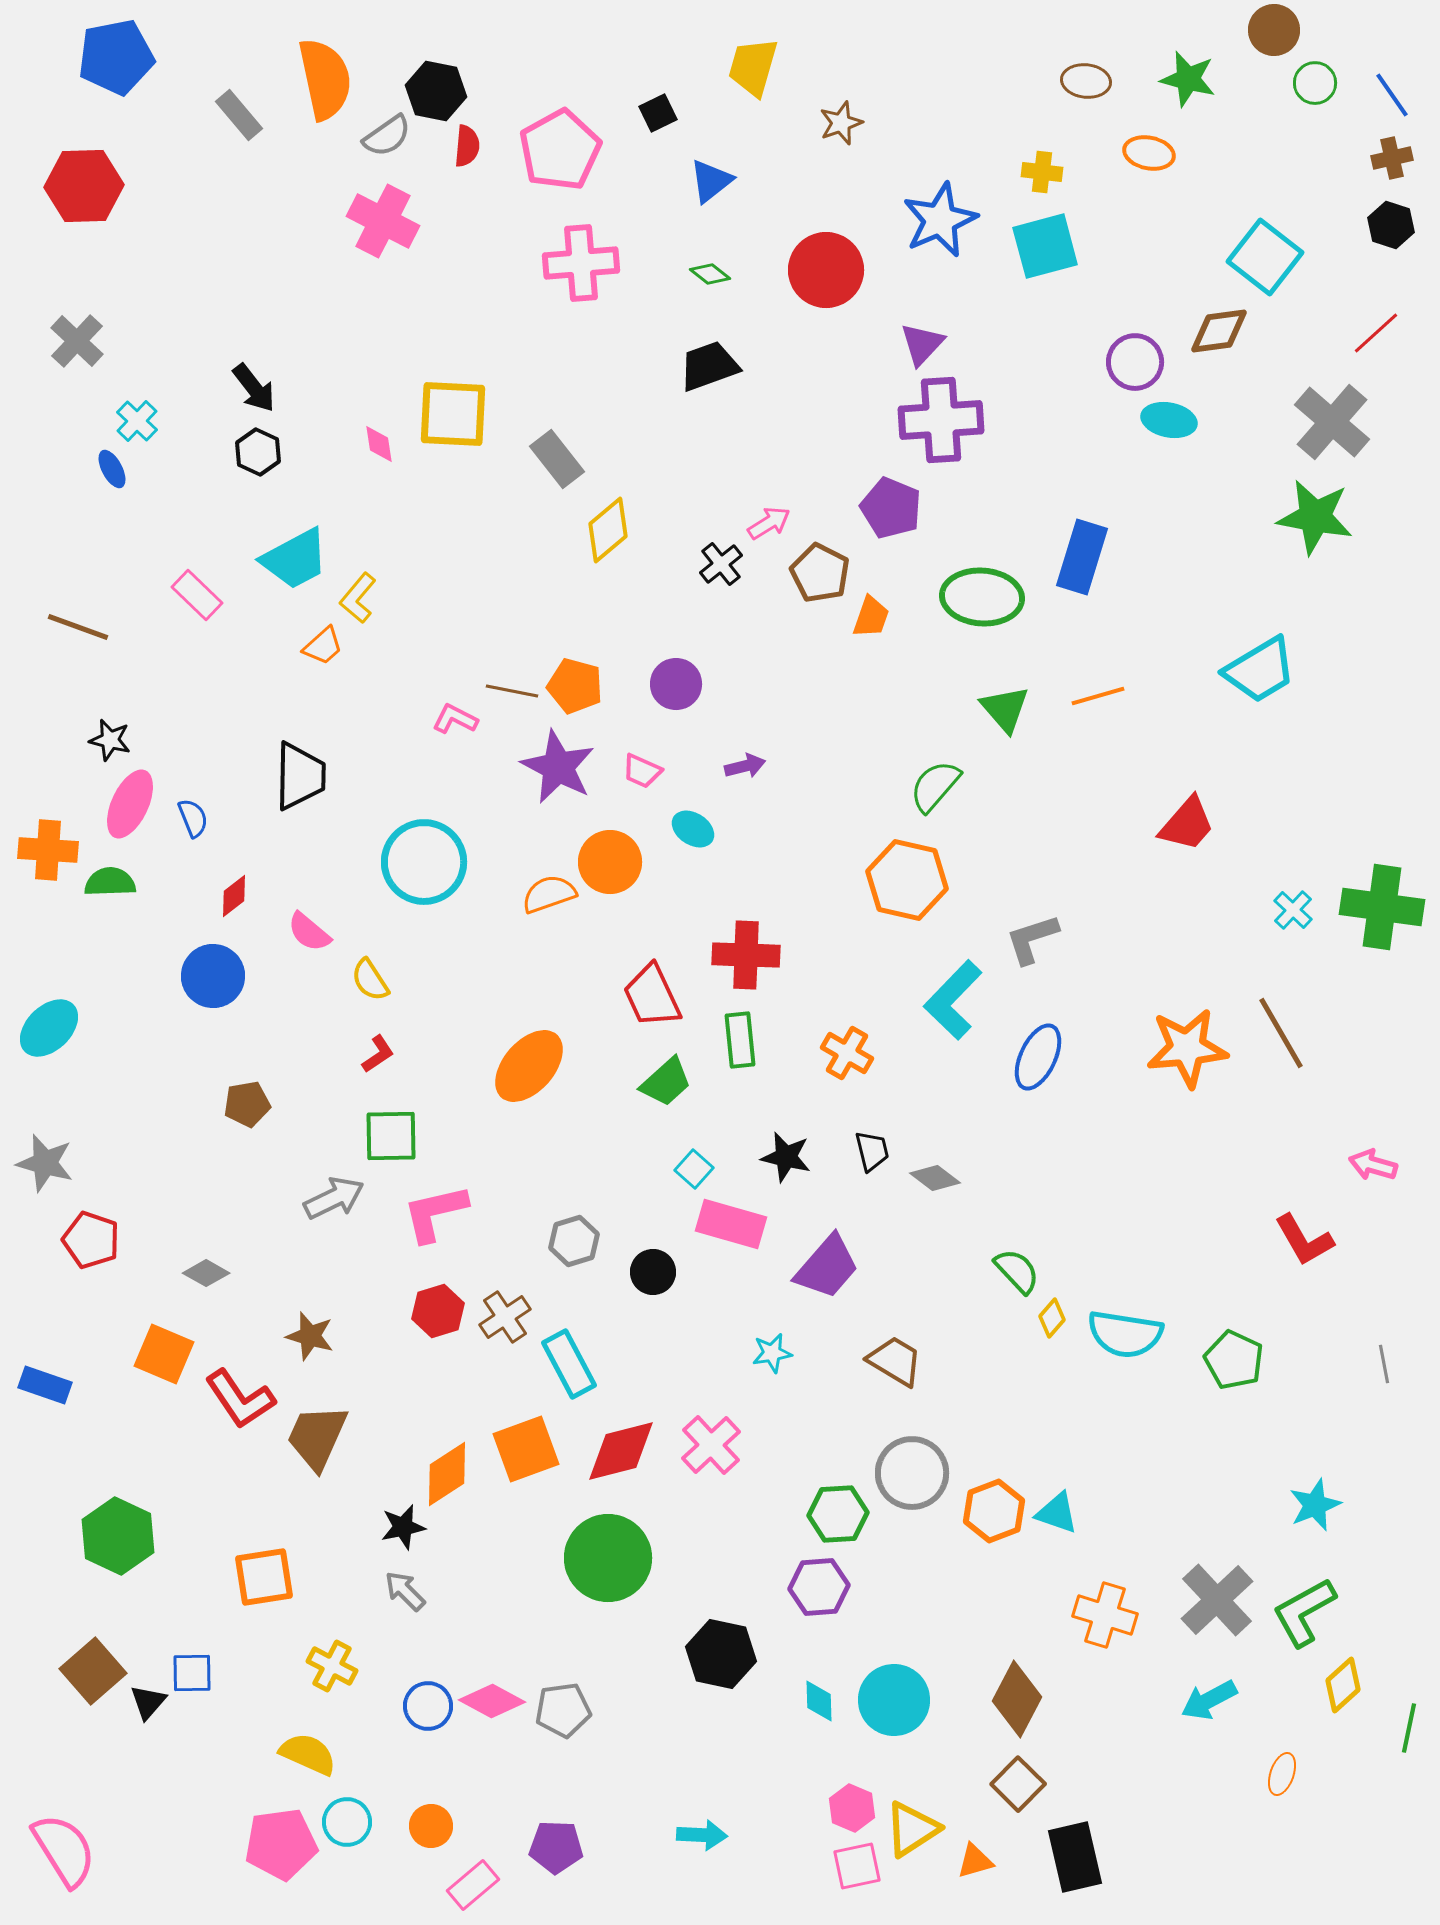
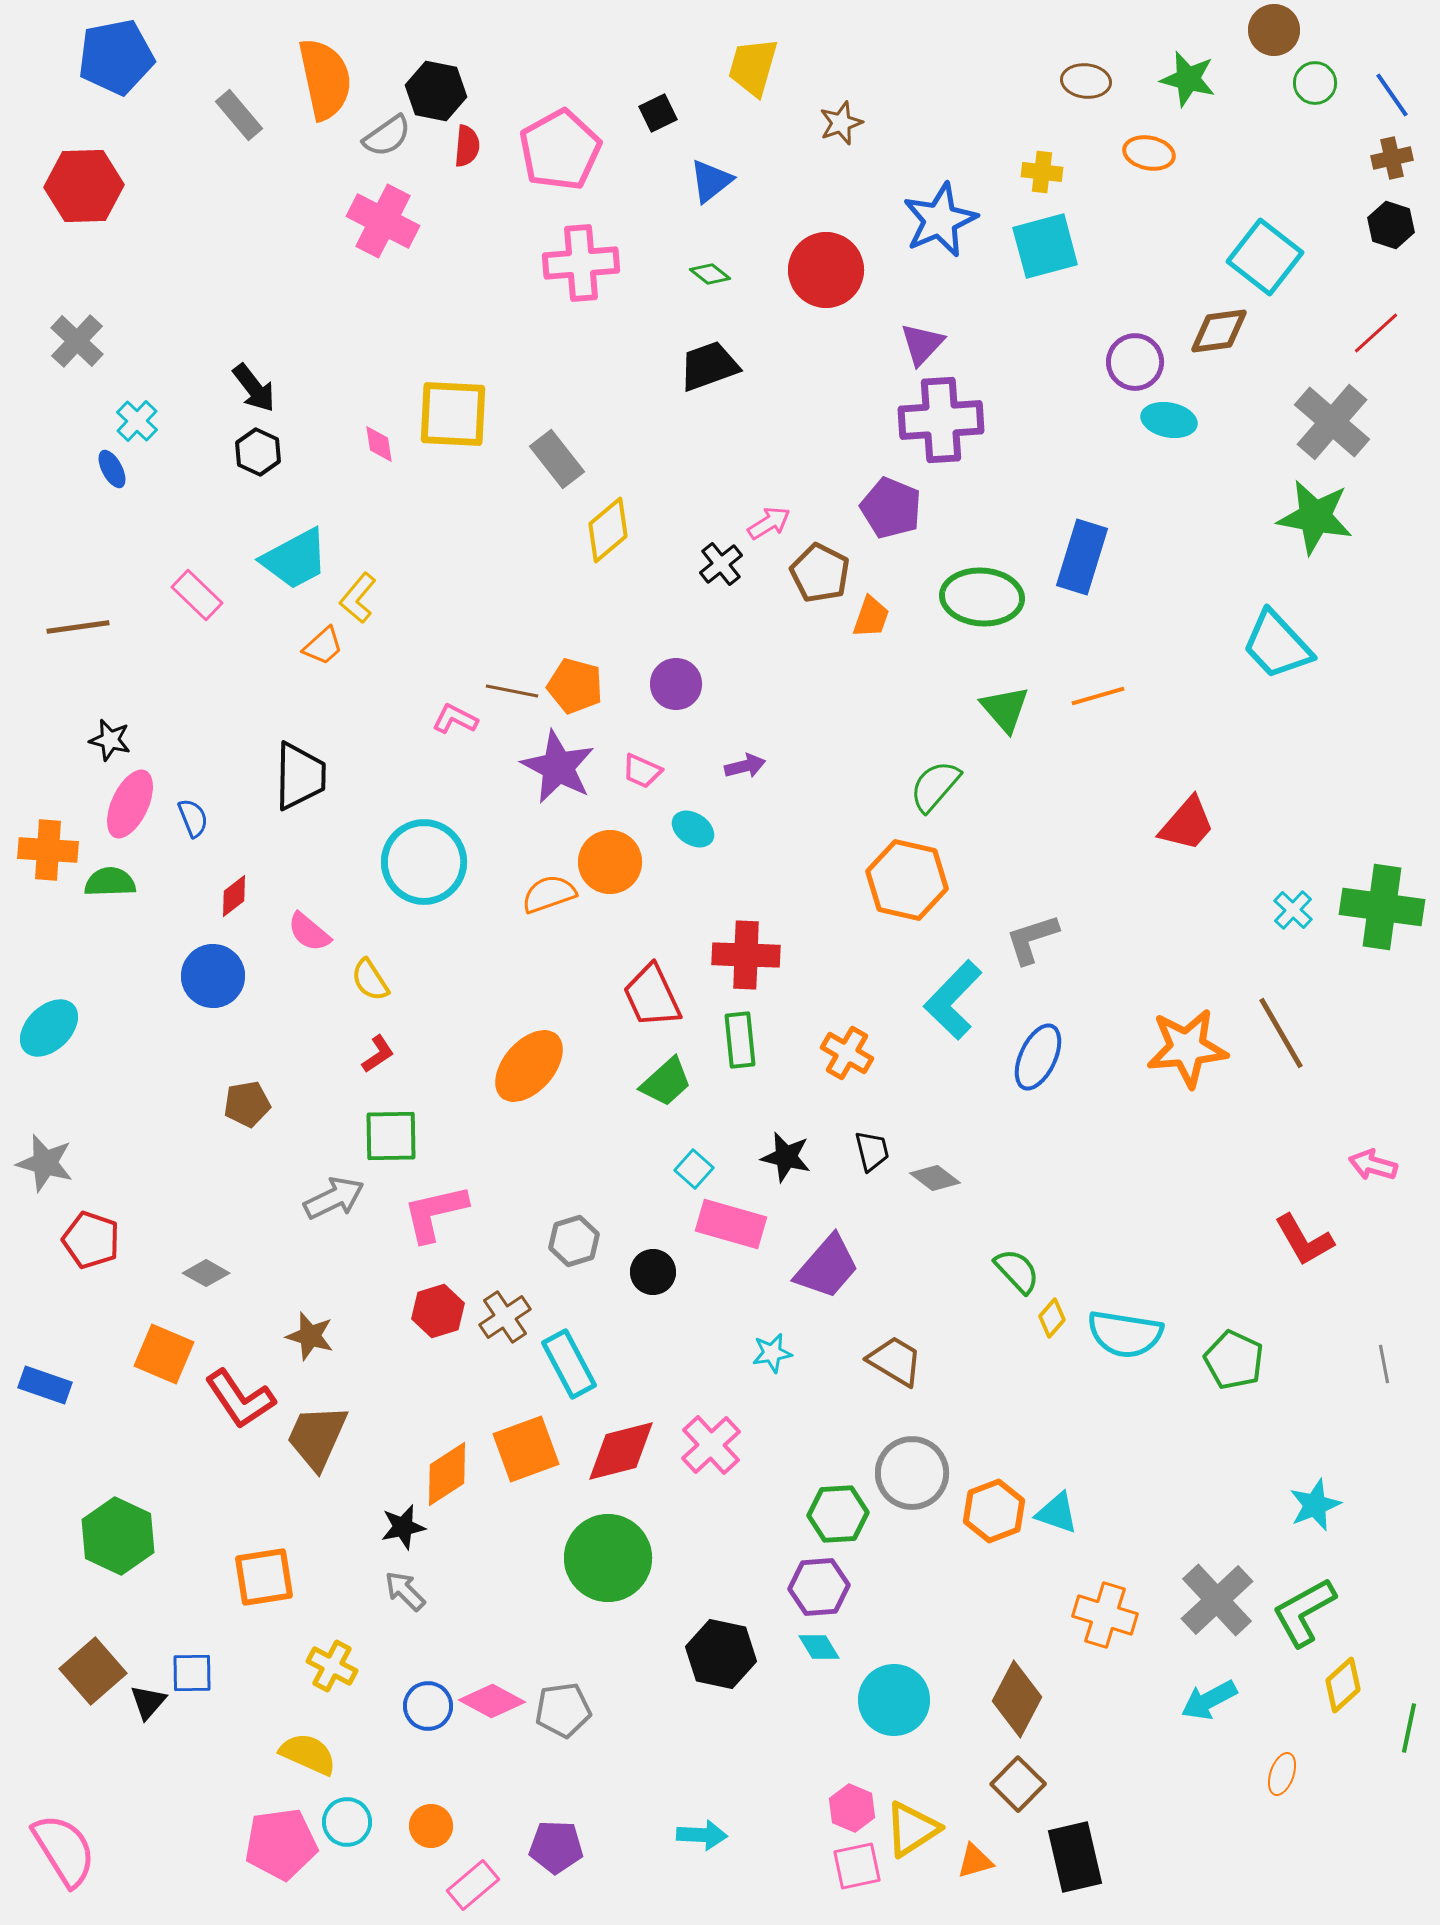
brown line at (78, 627): rotated 28 degrees counterclockwise
cyan trapezoid at (1260, 670): moved 17 px right, 25 px up; rotated 78 degrees clockwise
cyan diamond at (819, 1701): moved 54 px up; rotated 30 degrees counterclockwise
